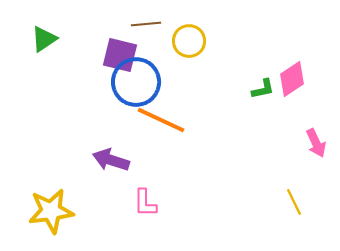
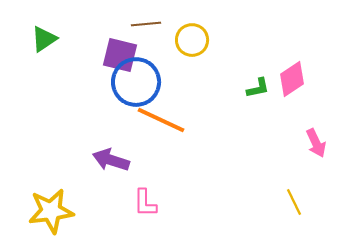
yellow circle: moved 3 px right, 1 px up
green L-shape: moved 5 px left, 1 px up
